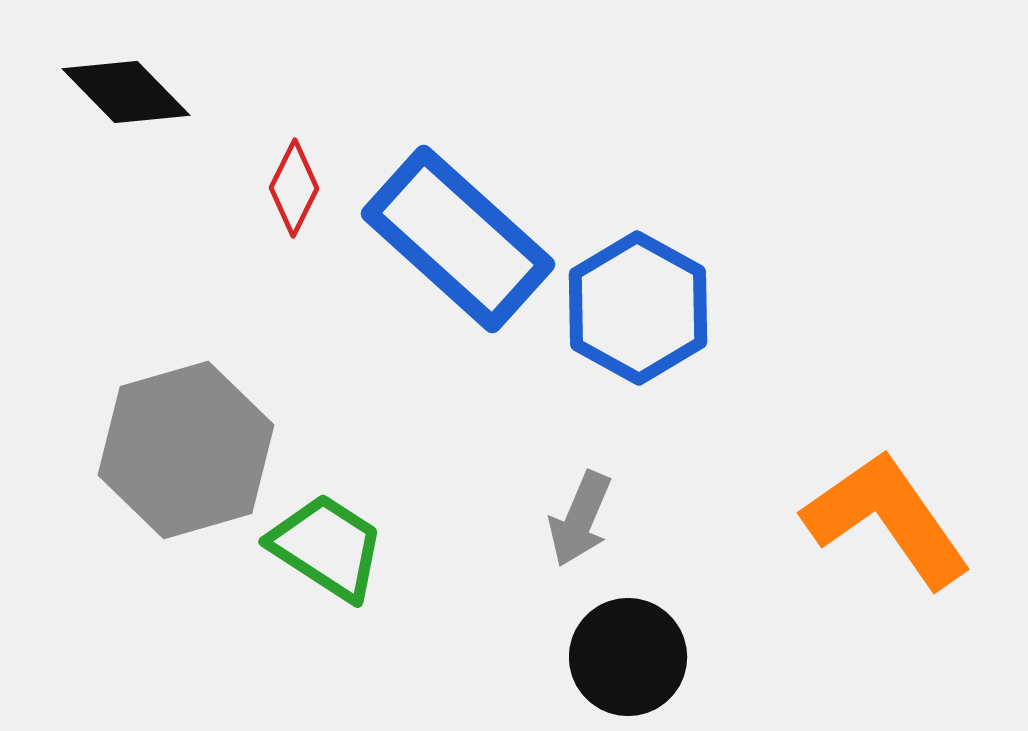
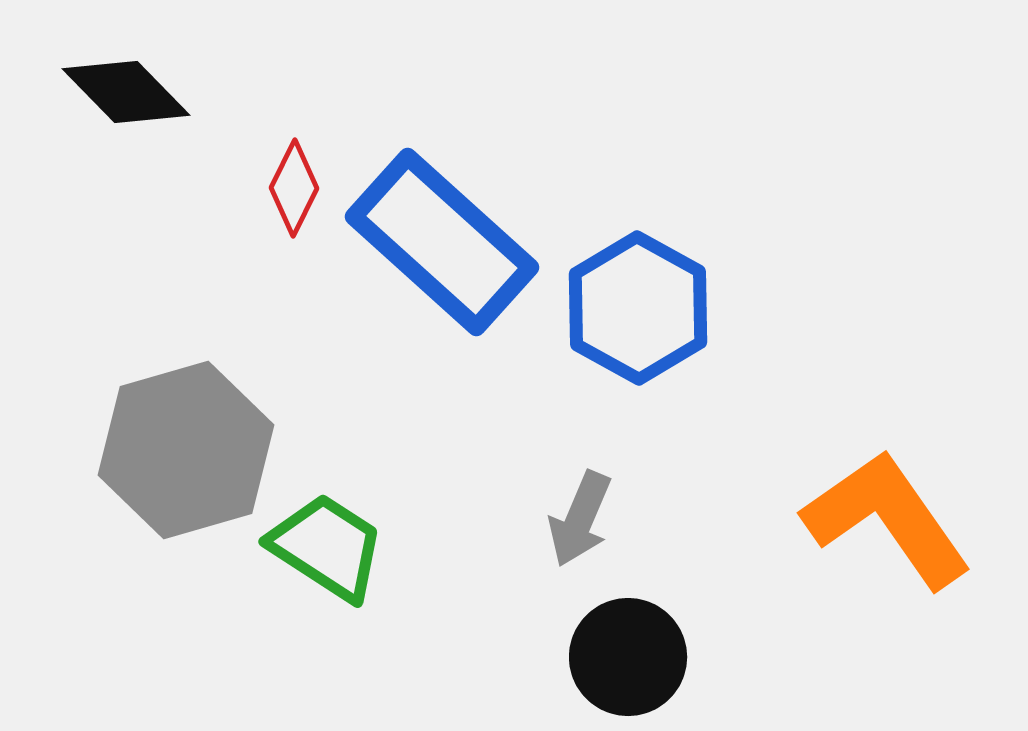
blue rectangle: moved 16 px left, 3 px down
